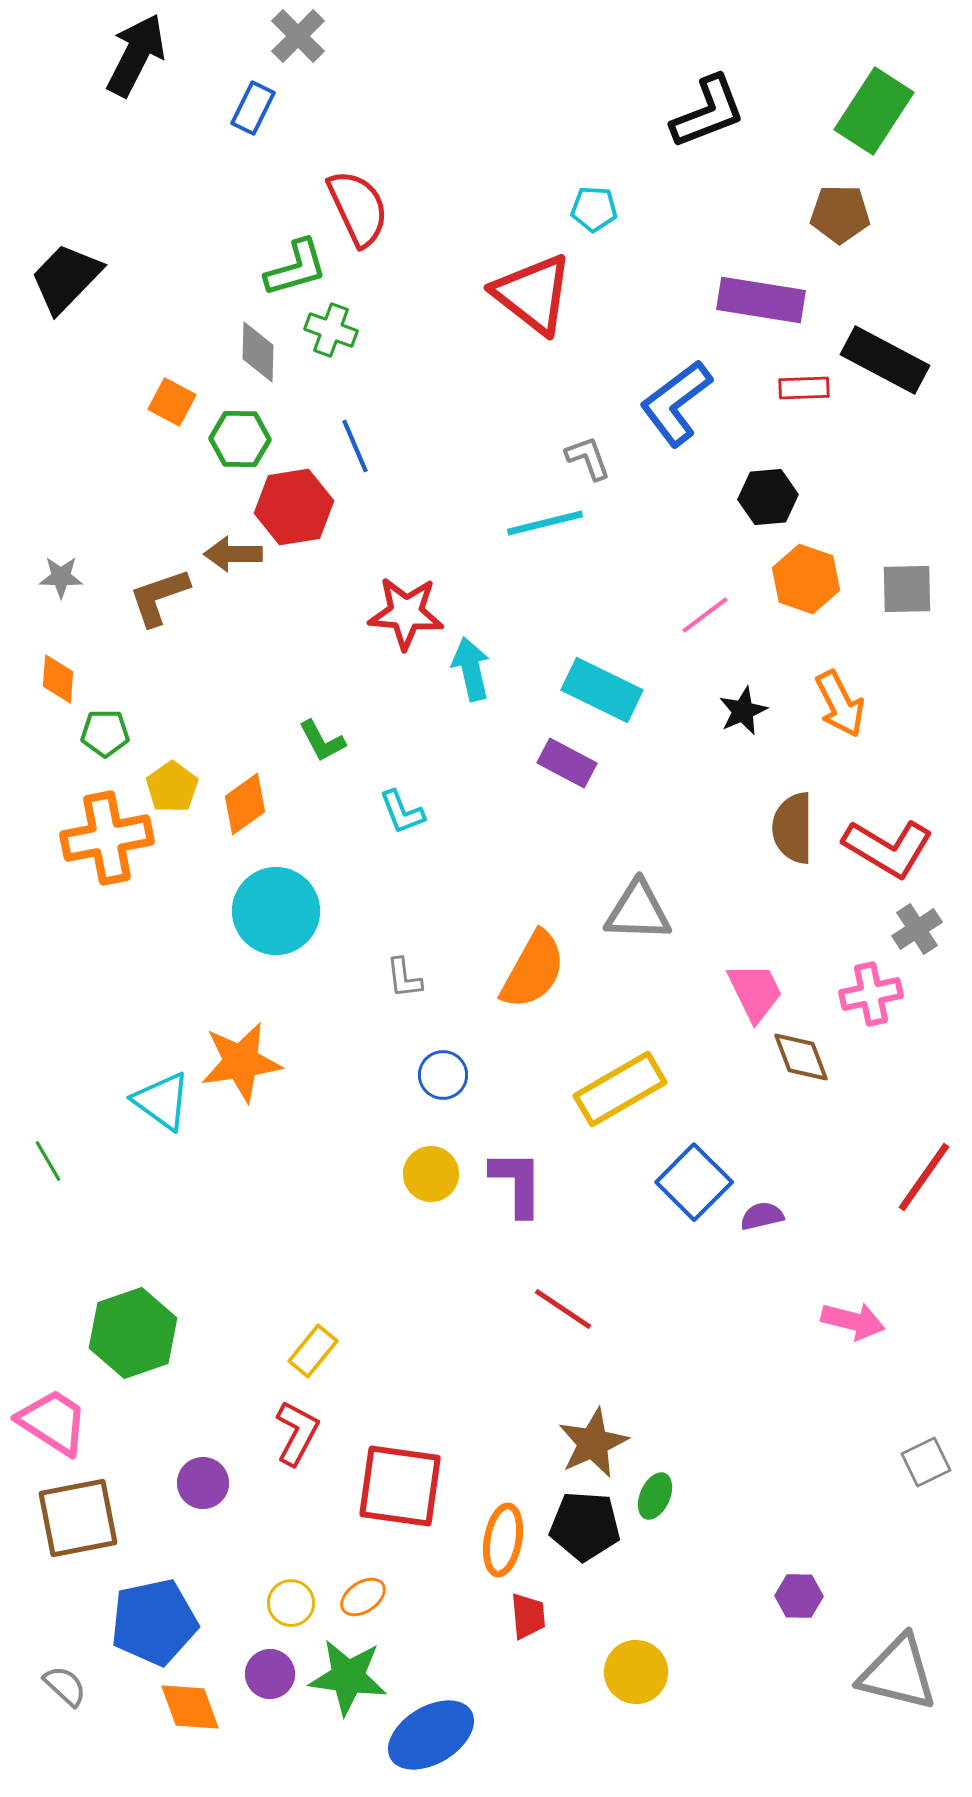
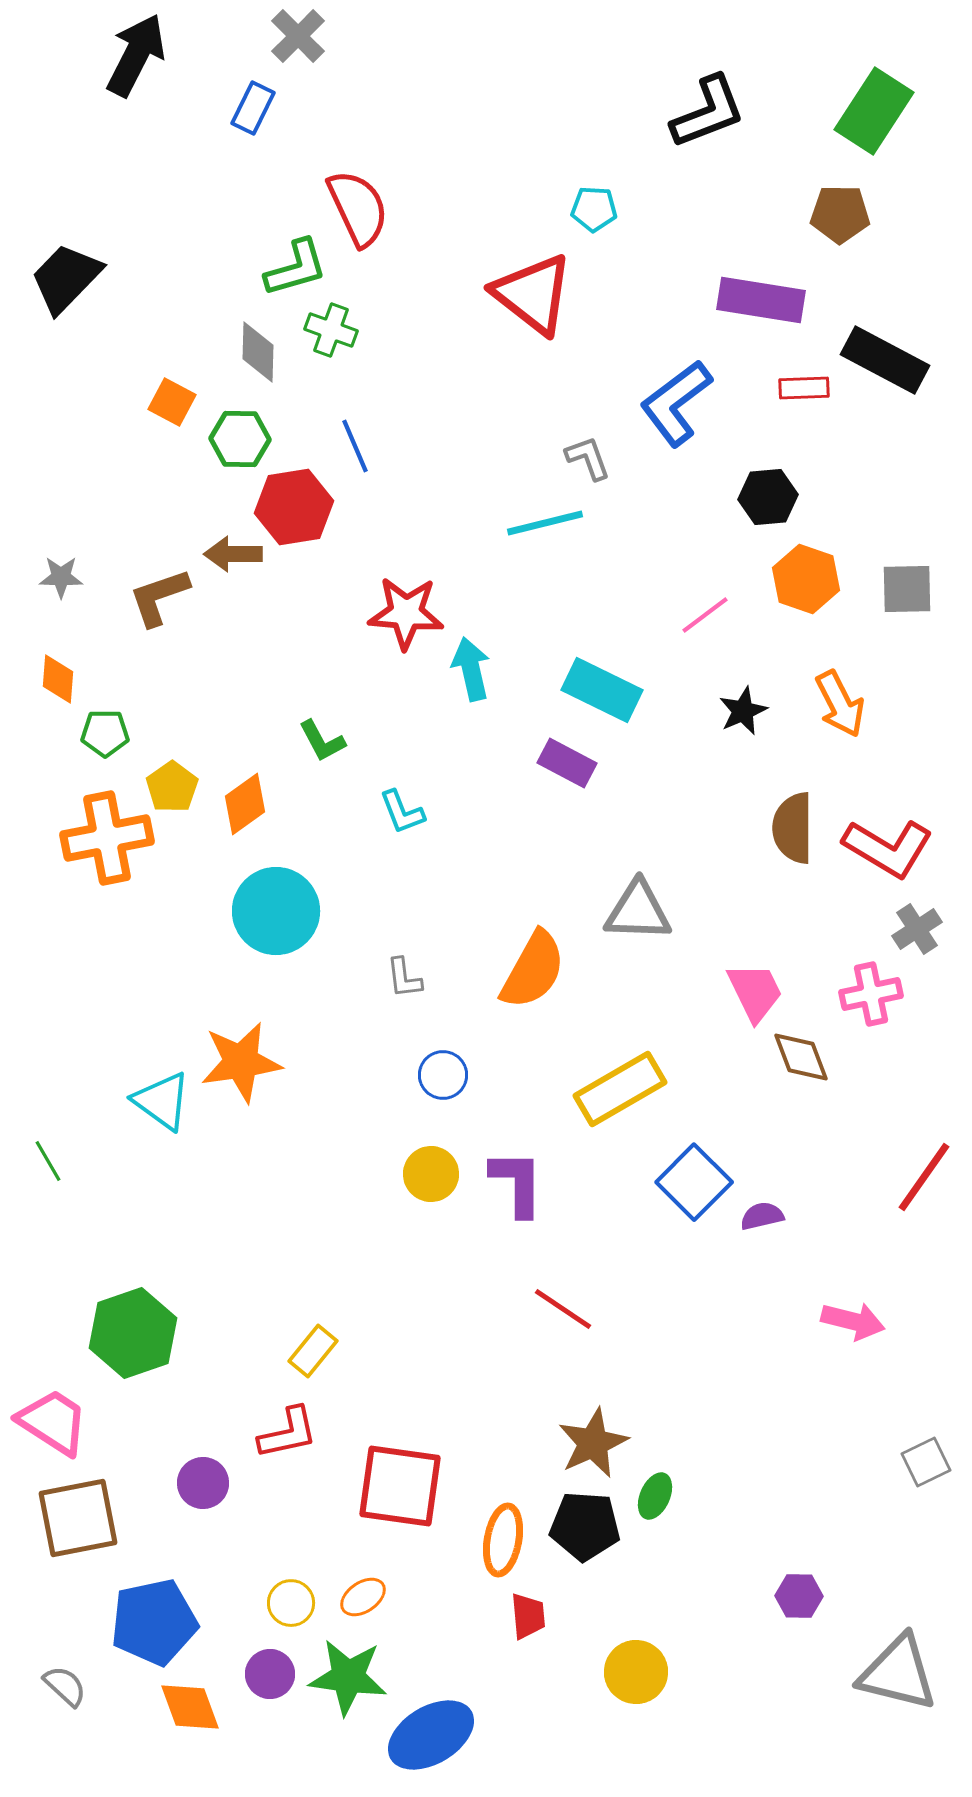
red L-shape at (297, 1433): moved 9 px left; rotated 50 degrees clockwise
